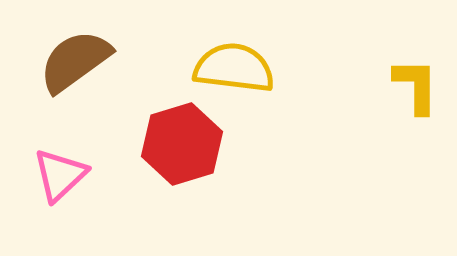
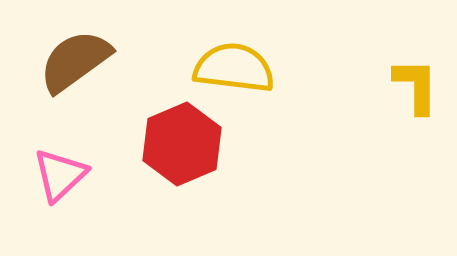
red hexagon: rotated 6 degrees counterclockwise
